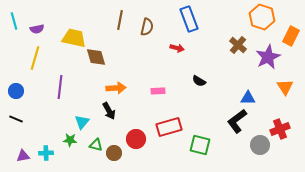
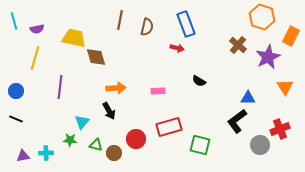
blue rectangle: moved 3 px left, 5 px down
